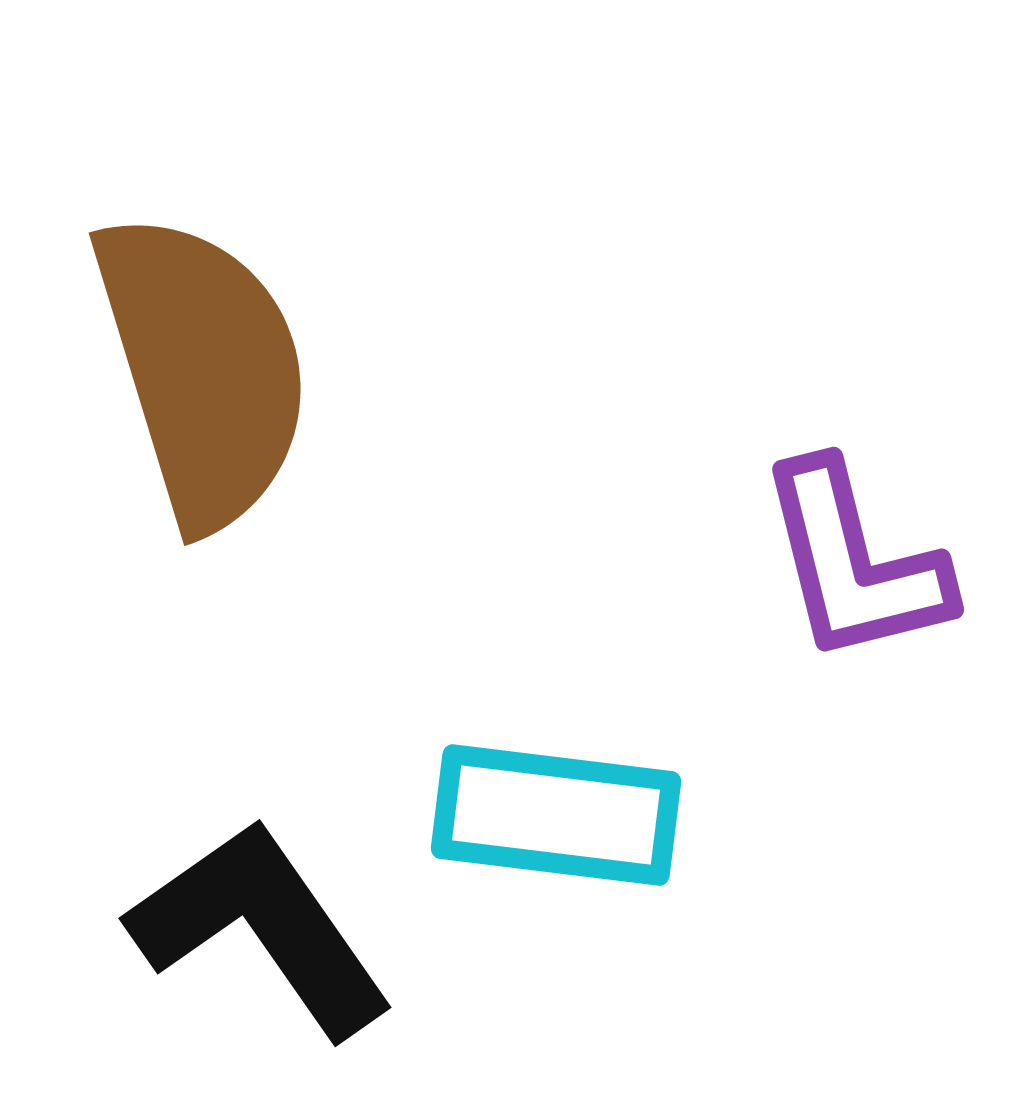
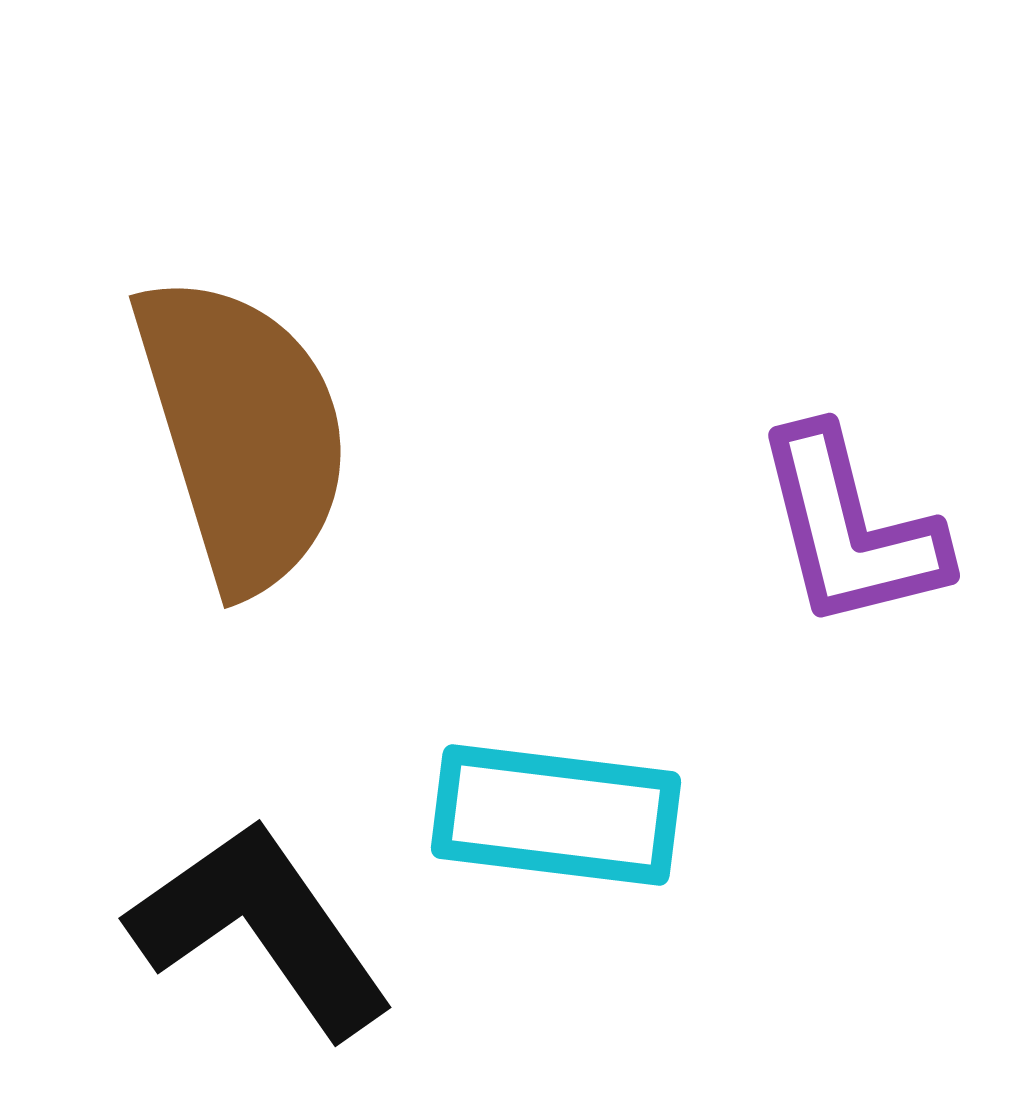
brown semicircle: moved 40 px right, 63 px down
purple L-shape: moved 4 px left, 34 px up
